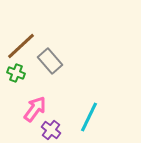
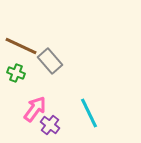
brown line: rotated 68 degrees clockwise
cyan line: moved 4 px up; rotated 52 degrees counterclockwise
purple cross: moved 1 px left, 5 px up
